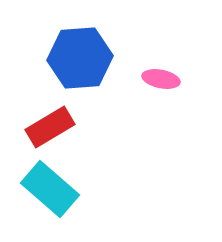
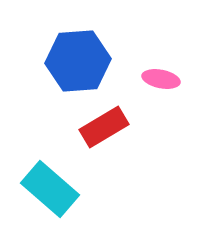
blue hexagon: moved 2 px left, 3 px down
red rectangle: moved 54 px right
